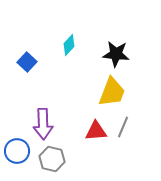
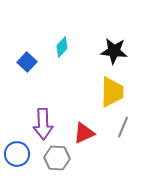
cyan diamond: moved 7 px left, 2 px down
black star: moved 2 px left, 3 px up
yellow trapezoid: rotated 20 degrees counterclockwise
red triangle: moved 12 px left, 2 px down; rotated 20 degrees counterclockwise
blue circle: moved 3 px down
gray hexagon: moved 5 px right, 1 px up; rotated 10 degrees counterclockwise
